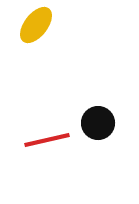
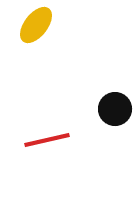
black circle: moved 17 px right, 14 px up
